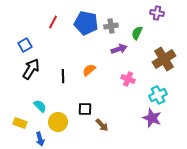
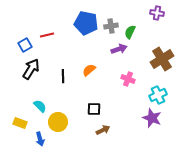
red line: moved 6 px left, 13 px down; rotated 48 degrees clockwise
green semicircle: moved 7 px left, 1 px up
brown cross: moved 2 px left
black square: moved 9 px right
brown arrow: moved 1 px right, 5 px down; rotated 72 degrees counterclockwise
